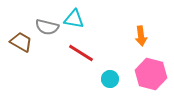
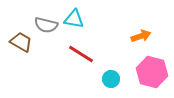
gray semicircle: moved 1 px left, 2 px up
orange arrow: rotated 102 degrees counterclockwise
red line: moved 1 px down
pink hexagon: moved 1 px right, 2 px up
cyan circle: moved 1 px right
